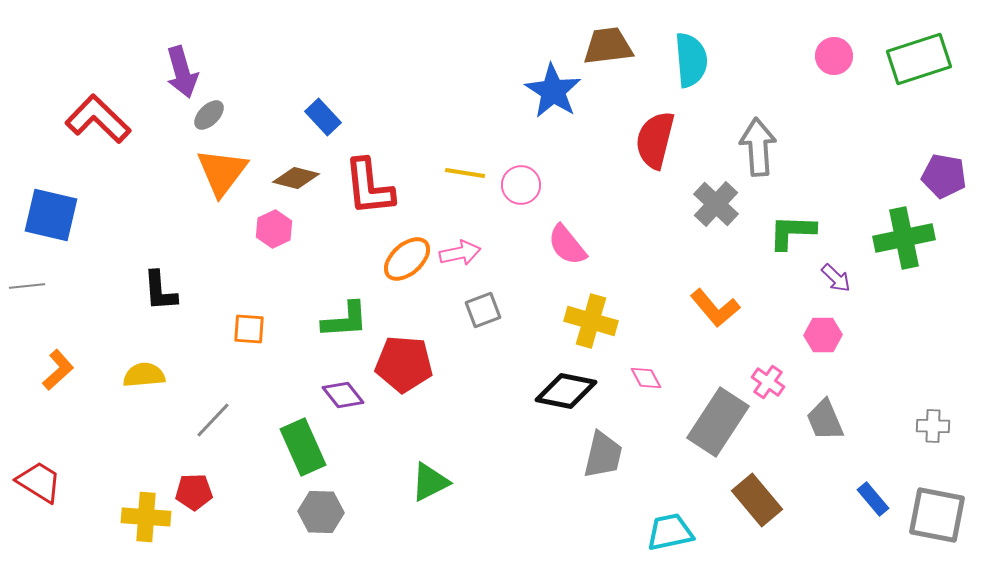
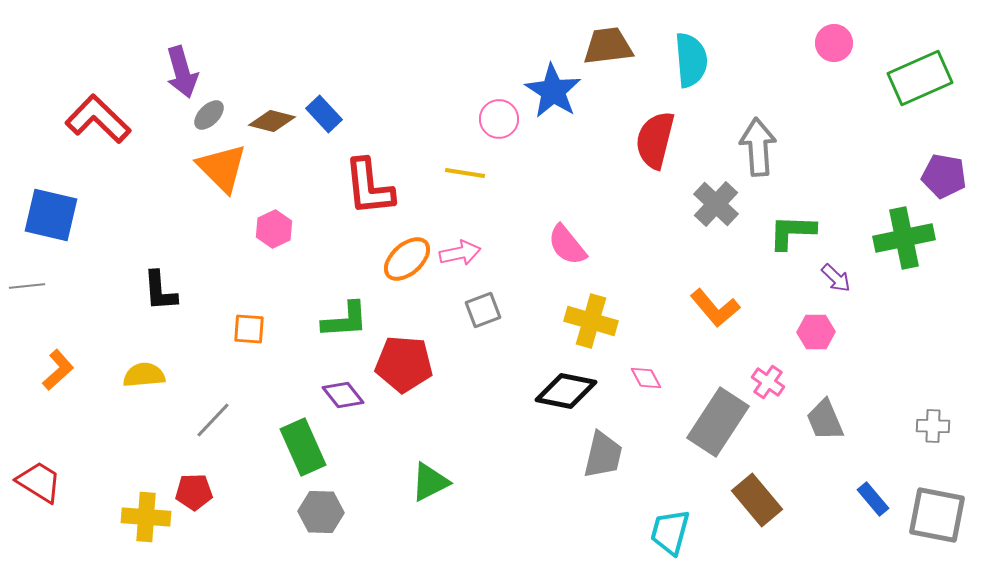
pink circle at (834, 56): moved 13 px up
green rectangle at (919, 59): moved 1 px right, 19 px down; rotated 6 degrees counterclockwise
blue rectangle at (323, 117): moved 1 px right, 3 px up
orange triangle at (222, 172): moved 4 px up; rotated 22 degrees counterclockwise
brown diamond at (296, 178): moved 24 px left, 57 px up
pink circle at (521, 185): moved 22 px left, 66 px up
pink hexagon at (823, 335): moved 7 px left, 3 px up
cyan trapezoid at (670, 532): rotated 63 degrees counterclockwise
